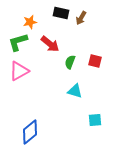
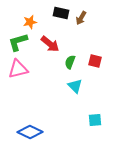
pink triangle: moved 1 px left, 2 px up; rotated 15 degrees clockwise
cyan triangle: moved 5 px up; rotated 28 degrees clockwise
blue diamond: rotated 65 degrees clockwise
